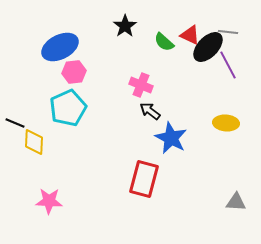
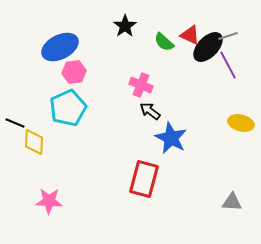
gray line: moved 4 px down; rotated 24 degrees counterclockwise
yellow ellipse: moved 15 px right; rotated 10 degrees clockwise
gray triangle: moved 4 px left
